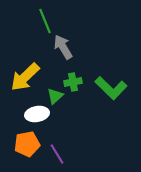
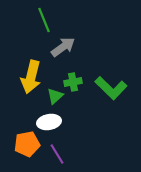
green line: moved 1 px left, 1 px up
gray arrow: rotated 85 degrees clockwise
yellow arrow: moved 6 px right; rotated 32 degrees counterclockwise
white ellipse: moved 12 px right, 8 px down
